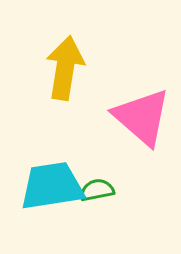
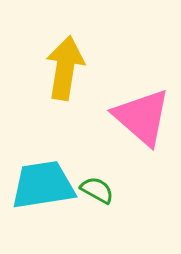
cyan trapezoid: moved 9 px left, 1 px up
green semicircle: rotated 40 degrees clockwise
